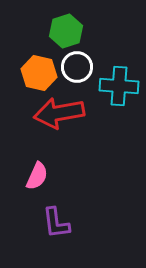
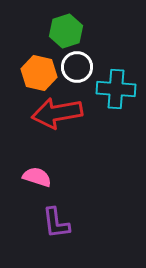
cyan cross: moved 3 px left, 3 px down
red arrow: moved 2 px left
pink semicircle: moved 1 px down; rotated 96 degrees counterclockwise
